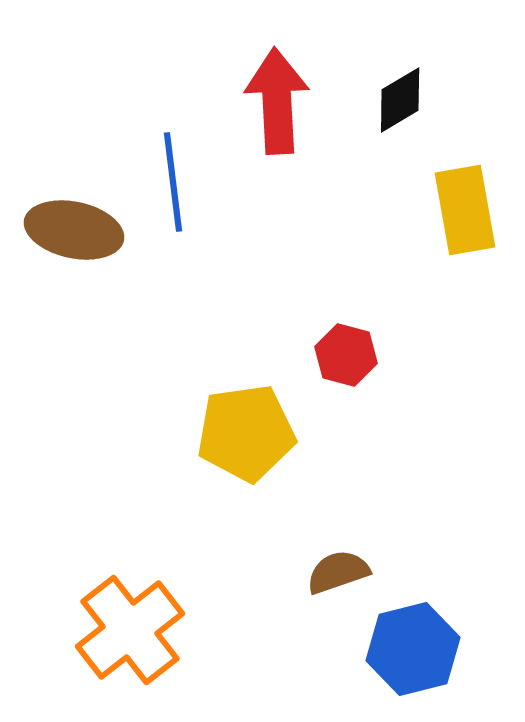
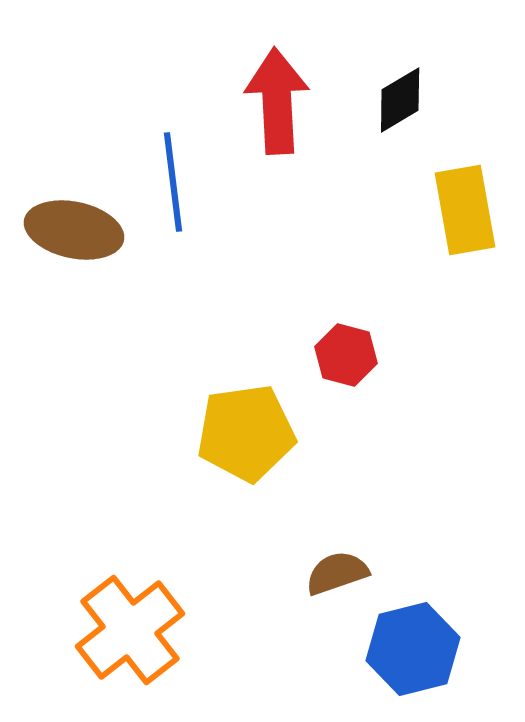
brown semicircle: moved 1 px left, 1 px down
